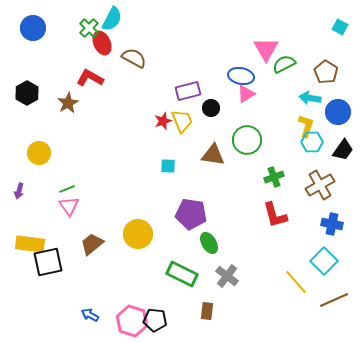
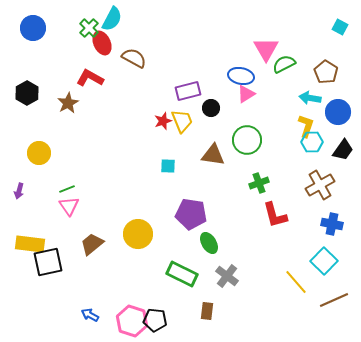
green cross at (274, 177): moved 15 px left, 6 px down
